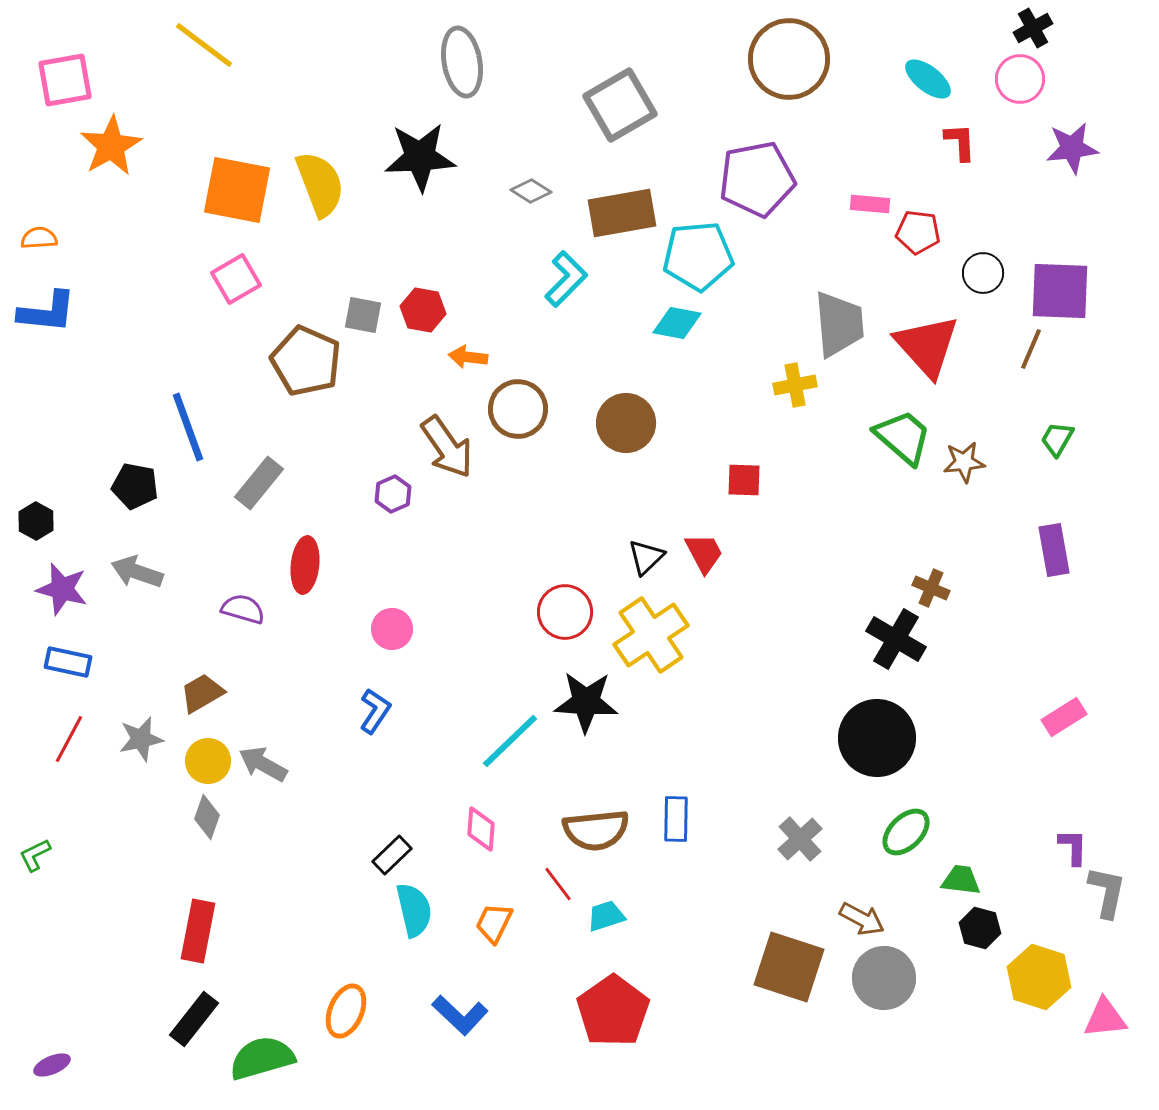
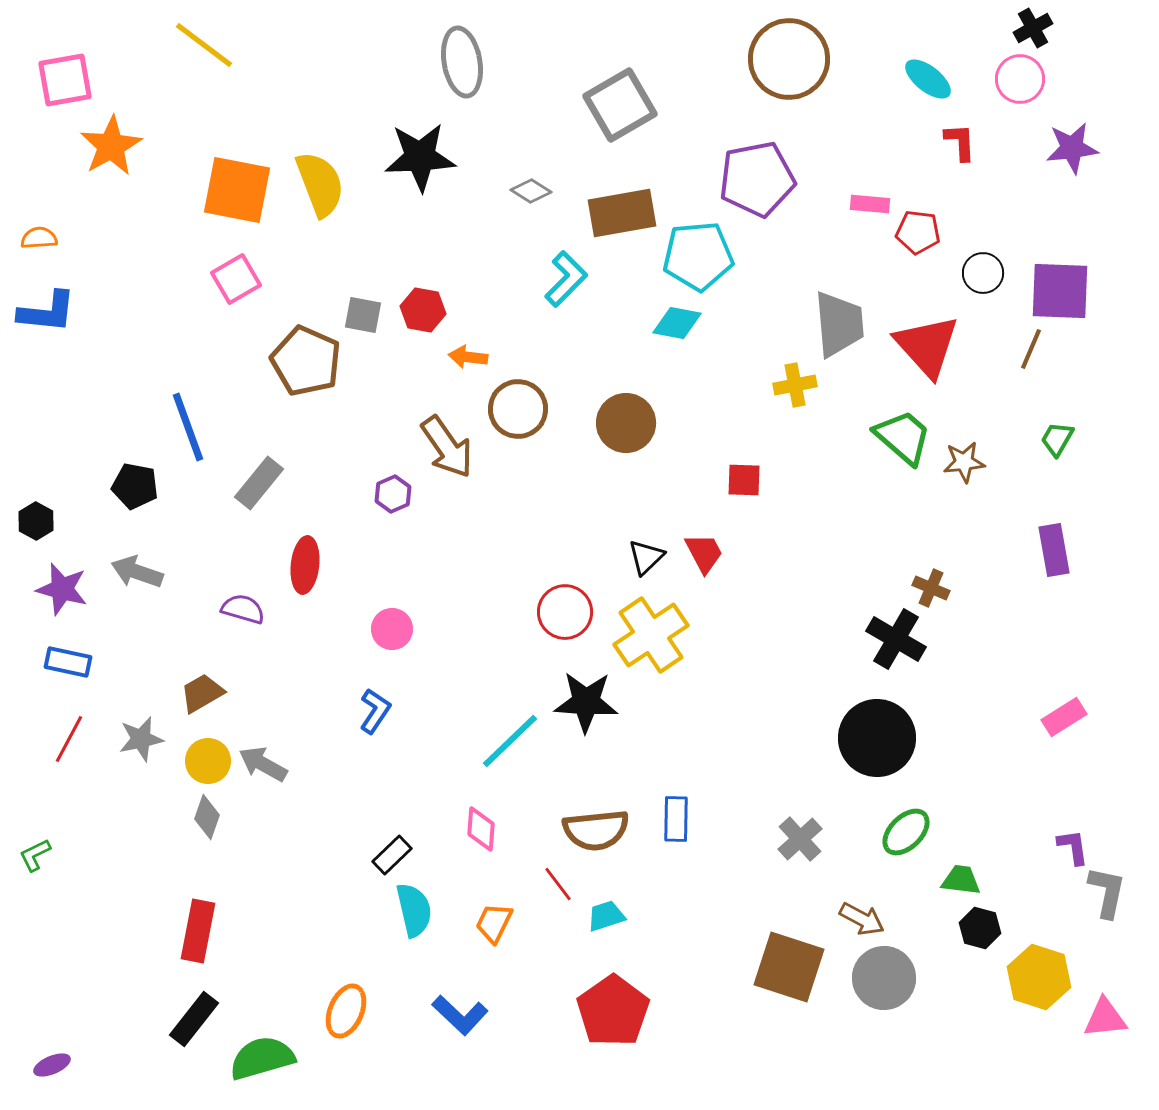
purple L-shape at (1073, 847): rotated 9 degrees counterclockwise
